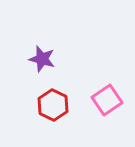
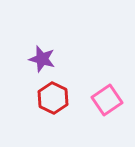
red hexagon: moved 7 px up
